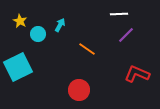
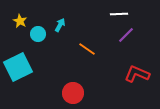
red circle: moved 6 px left, 3 px down
